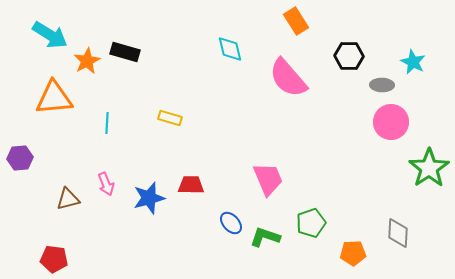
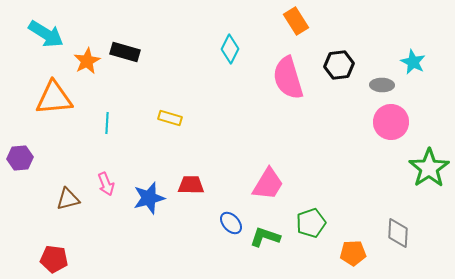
cyan arrow: moved 4 px left, 1 px up
cyan diamond: rotated 40 degrees clockwise
black hexagon: moved 10 px left, 9 px down; rotated 8 degrees counterclockwise
pink semicircle: rotated 24 degrees clockwise
pink trapezoid: moved 5 px down; rotated 54 degrees clockwise
